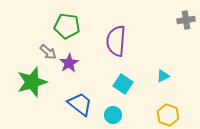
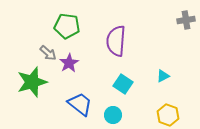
gray arrow: moved 1 px down
